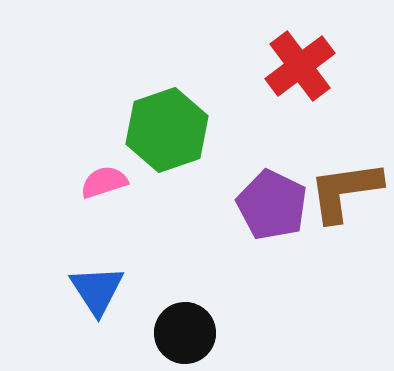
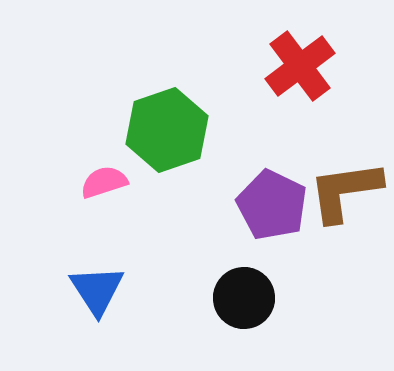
black circle: moved 59 px right, 35 px up
